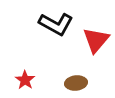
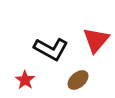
black L-shape: moved 5 px left, 25 px down
brown ellipse: moved 2 px right, 3 px up; rotated 35 degrees counterclockwise
